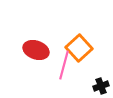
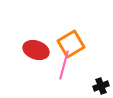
orange square: moved 8 px left, 4 px up; rotated 12 degrees clockwise
